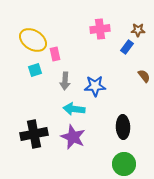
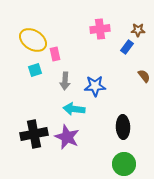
purple star: moved 6 px left
